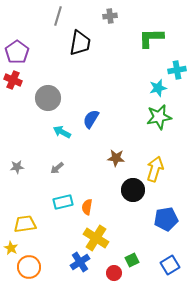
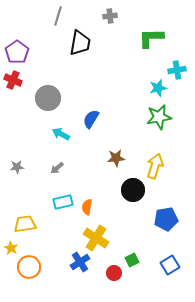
cyan arrow: moved 1 px left, 2 px down
brown star: rotated 12 degrees counterclockwise
yellow arrow: moved 3 px up
